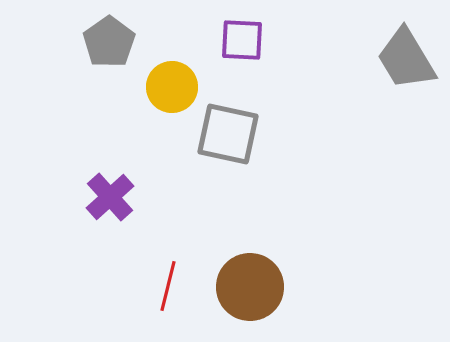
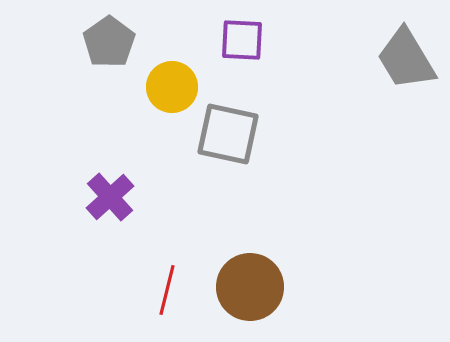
red line: moved 1 px left, 4 px down
